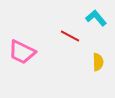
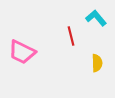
red line: moved 1 px right; rotated 48 degrees clockwise
yellow semicircle: moved 1 px left, 1 px down
